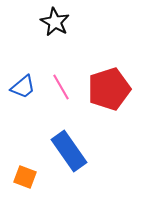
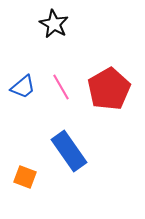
black star: moved 1 px left, 2 px down
red pentagon: rotated 12 degrees counterclockwise
